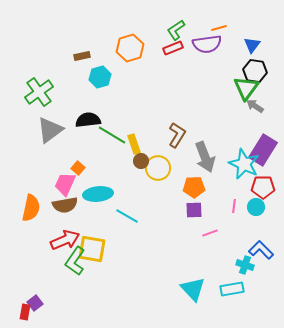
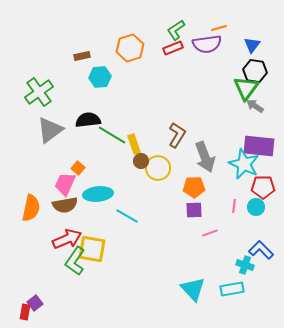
cyan hexagon at (100, 77): rotated 10 degrees clockwise
purple rectangle at (263, 150): moved 4 px left, 4 px up; rotated 64 degrees clockwise
red arrow at (65, 240): moved 2 px right, 1 px up
